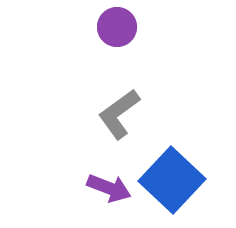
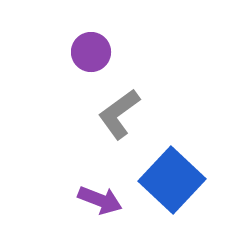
purple circle: moved 26 px left, 25 px down
purple arrow: moved 9 px left, 12 px down
